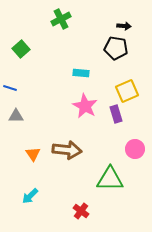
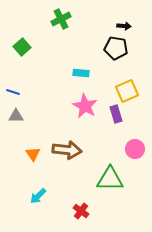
green square: moved 1 px right, 2 px up
blue line: moved 3 px right, 4 px down
cyan arrow: moved 8 px right
